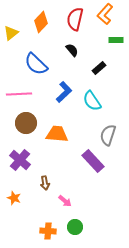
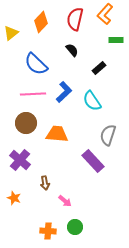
pink line: moved 14 px right
